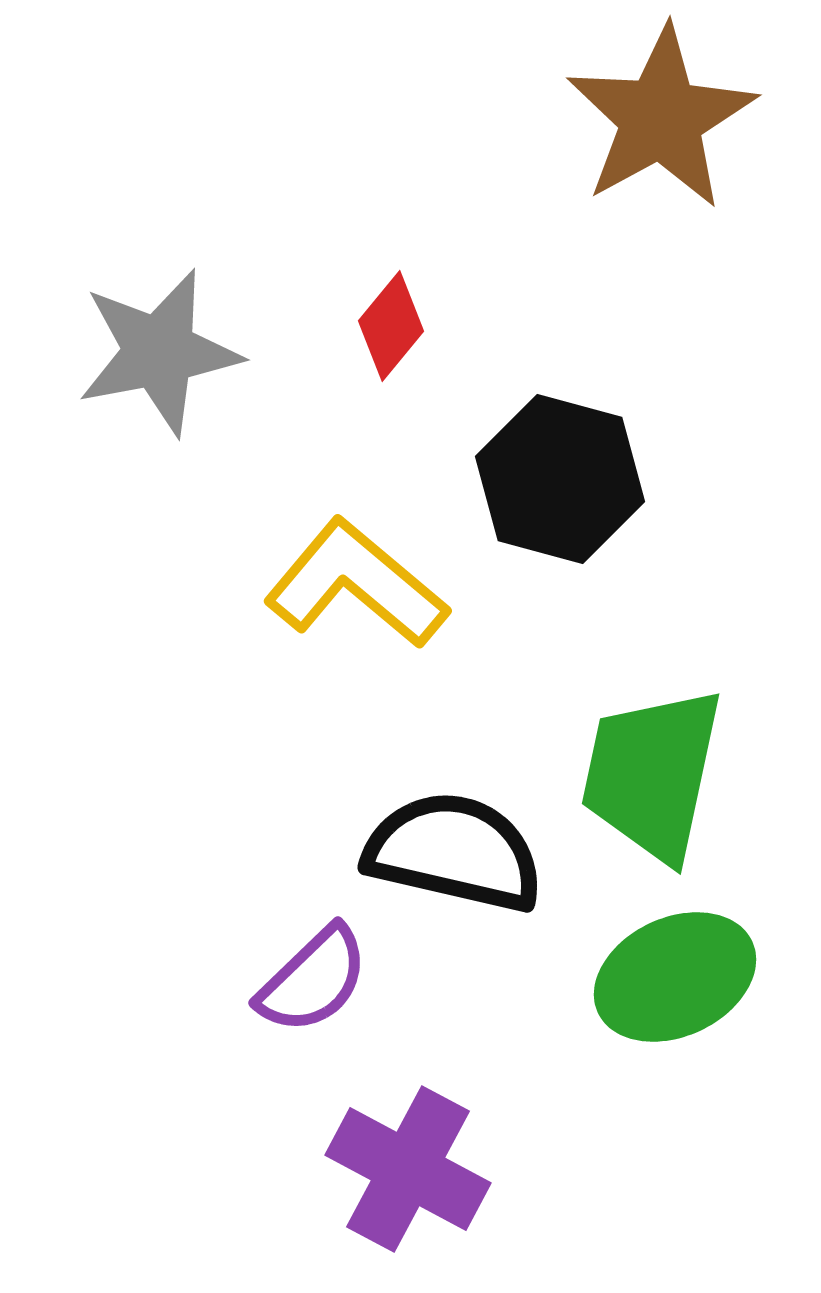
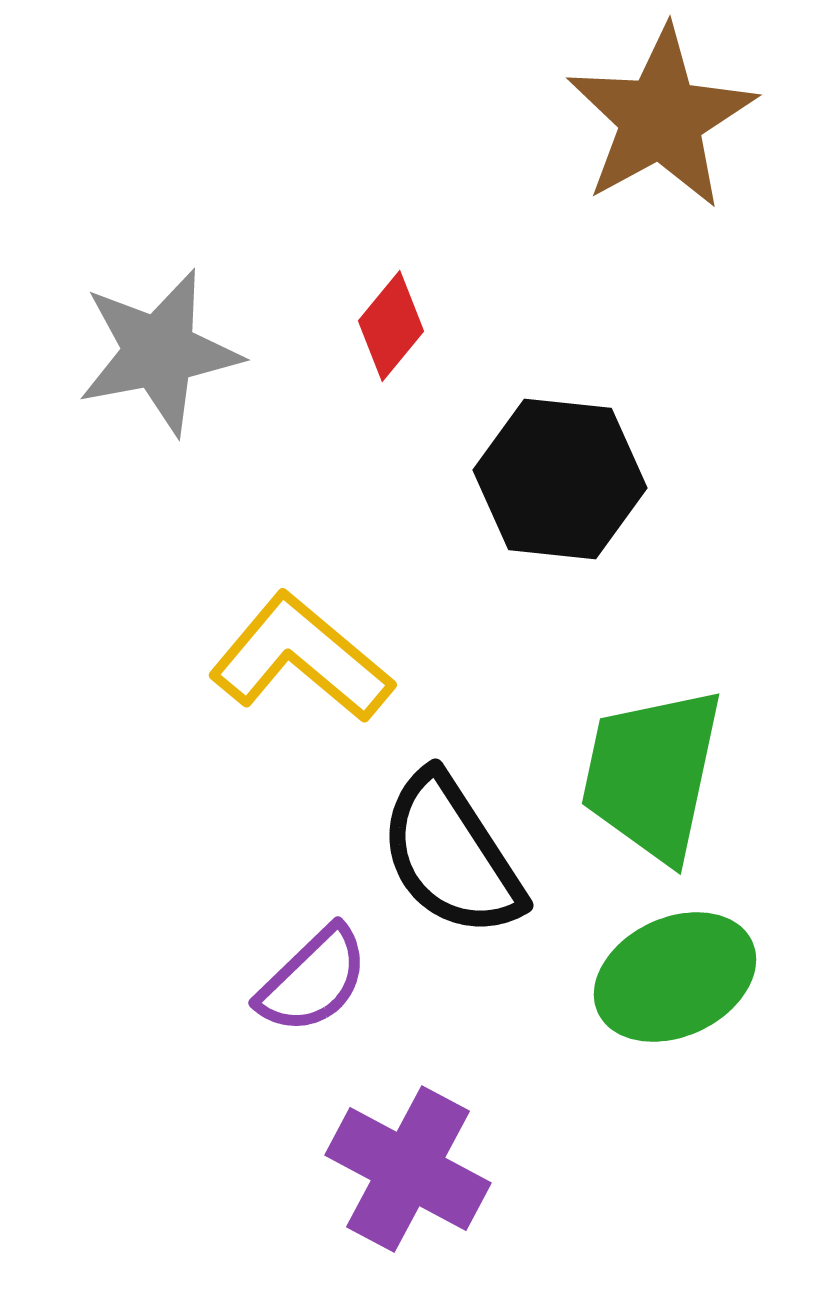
black hexagon: rotated 9 degrees counterclockwise
yellow L-shape: moved 55 px left, 74 px down
black semicircle: moved 3 px left, 3 px down; rotated 136 degrees counterclockwise
